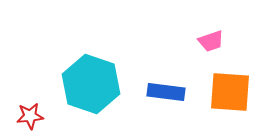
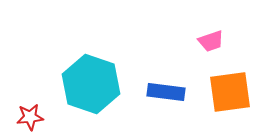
orange square: rotated 12 degrees counterclockwise
red star: moved 1 px down
